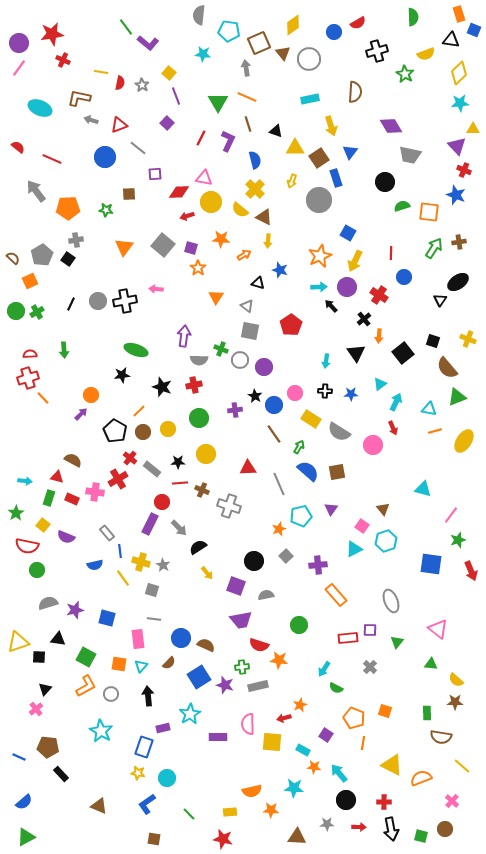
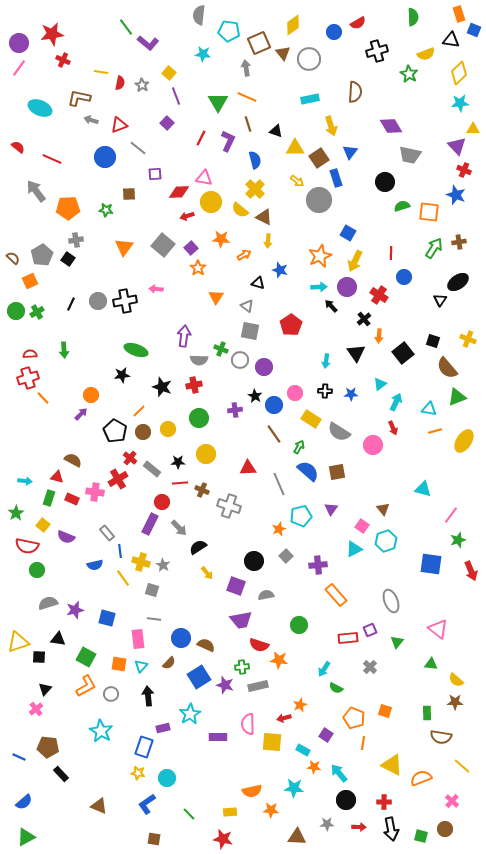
green star at (405, 74): moved 4 px right
yellow arrow at (292, 181): moved 5 px right; rotated 72 degrees counterclockwise
purple square at (191, 248): rotated 32 degrees clockwise
purple square at (370, 630): rotated 24 degrees counterclockwise
